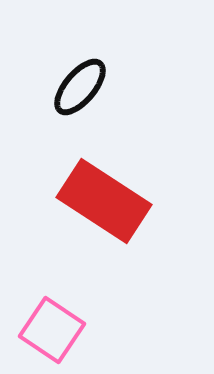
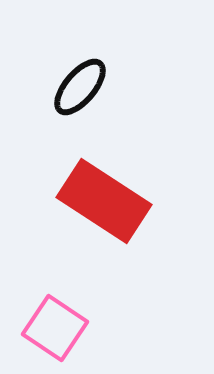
pink square: moved 3 px right, 2 px up
